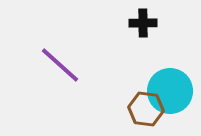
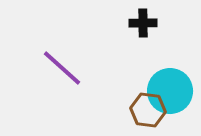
purple line: moved 2 px right, 3 px down
brown hexagon: moved 2 px right, 1 px down
